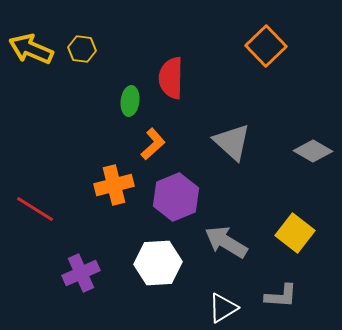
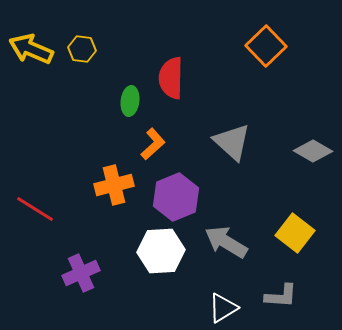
white hexagon: moved 3 px right, 12 px up
